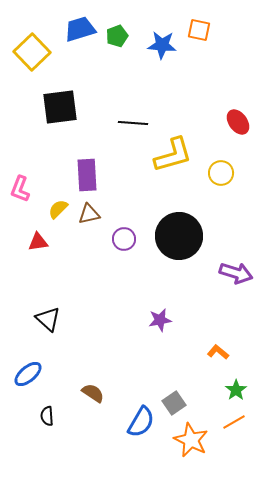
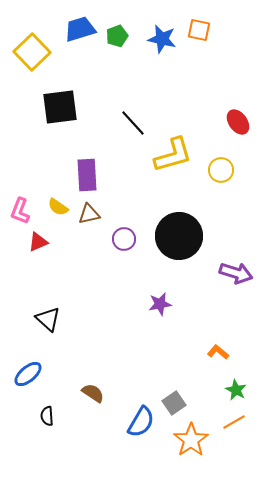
blue star: moved 6 px up; rotated 8 degrees clockwise
black line: rotated 44 degrees clockwise
yellow circle: moved 3 px up
pink L-shape: moved 22 px down
yellow semicircle: moved 2 px up; rotated 100 degrees counterclockwise
red triangle: rotated 15 degrees counterclockwise
purple star: moved 16 px up
green star: rotated 10 degrees counterclockwise
orange star: rotated 12 degrees clockwise
